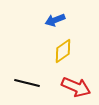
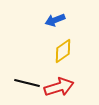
red arrow: moved 17 px left; rotated 40 degrees counterclockwise
